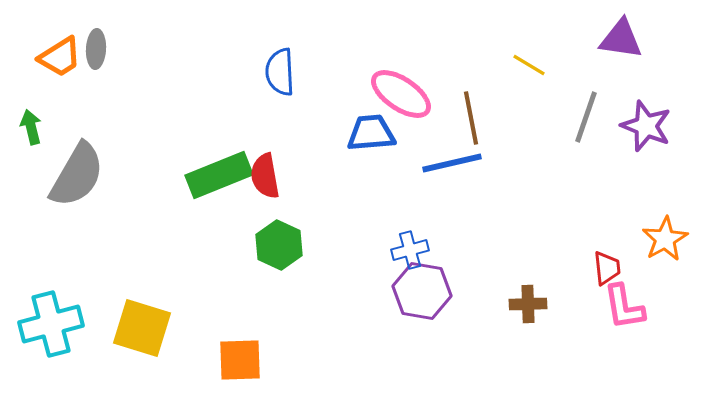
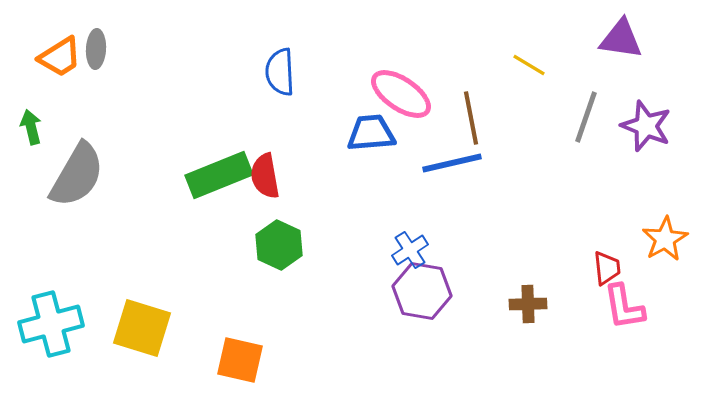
blue cross: rotated 18 degrees counterclockwise
orange square: rotated 15 degrees clockwise
